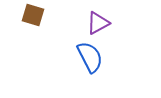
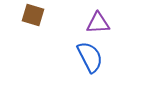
purple triangle: rotated 25 degrees clockwise
